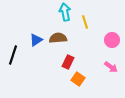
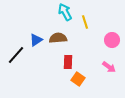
cyan arrow: rotated 18 degrees counterclockwise
black line: moved 3 px right; rotated 24 degrees clockwise
red rectangle: rotated 24 degrees counterclockwise
pink arrow: moved 2 px left
